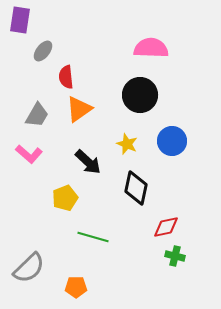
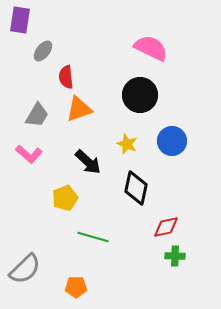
pink semicircle: rotated 24 degrees clockwise
orange triangle: rotated 16 degrees clockwise
green cross: rotated 12 degrees counterclockwise
gray semicircle: moved 4 px left, 1 px down
